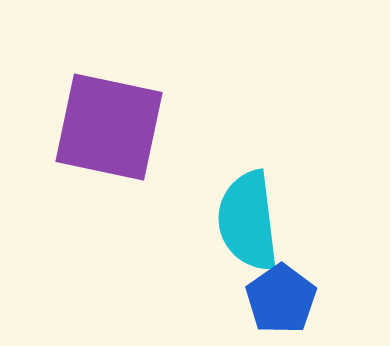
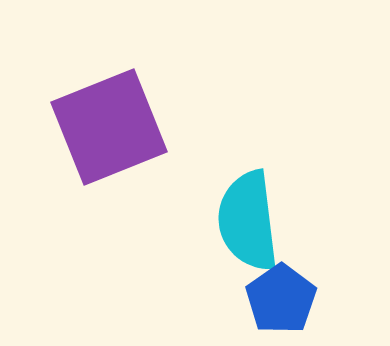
purple square: rotated 34 degrees counterclockwise
